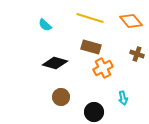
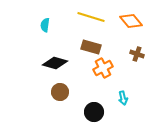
yellow line: moved 1 px right, 1 px up
cyan semicircle: rotated 56 degrees clockwise
brown circle: moved 1 px left, 5 px up
